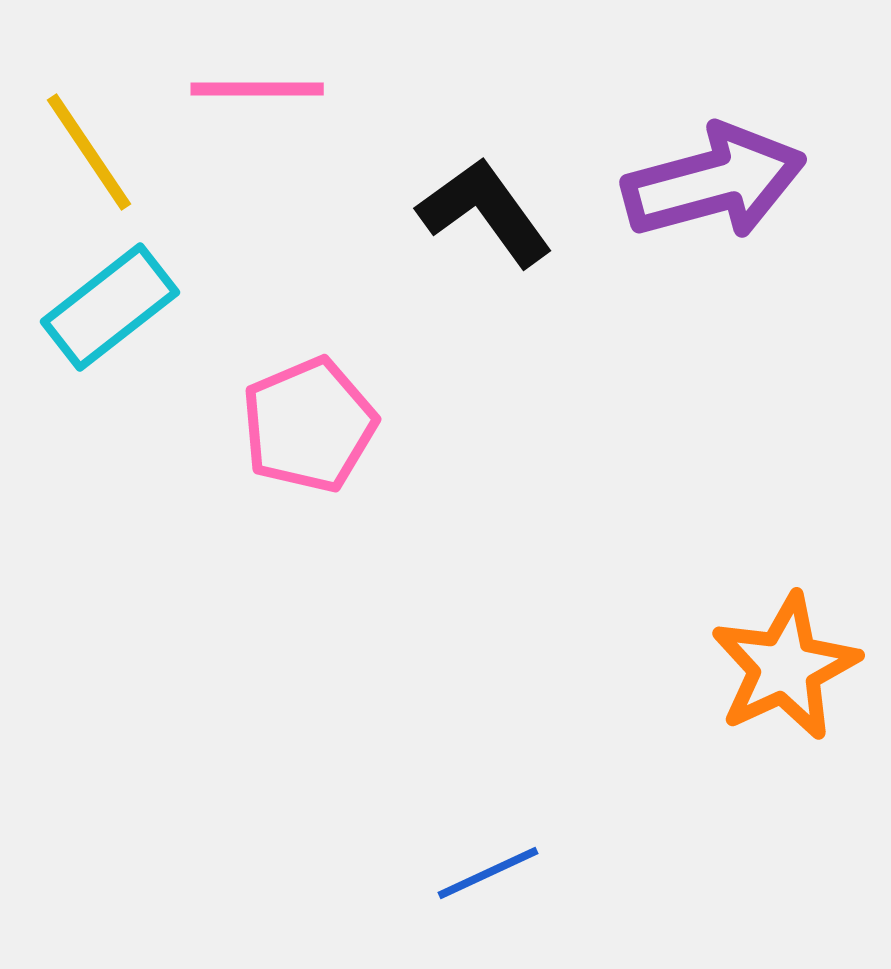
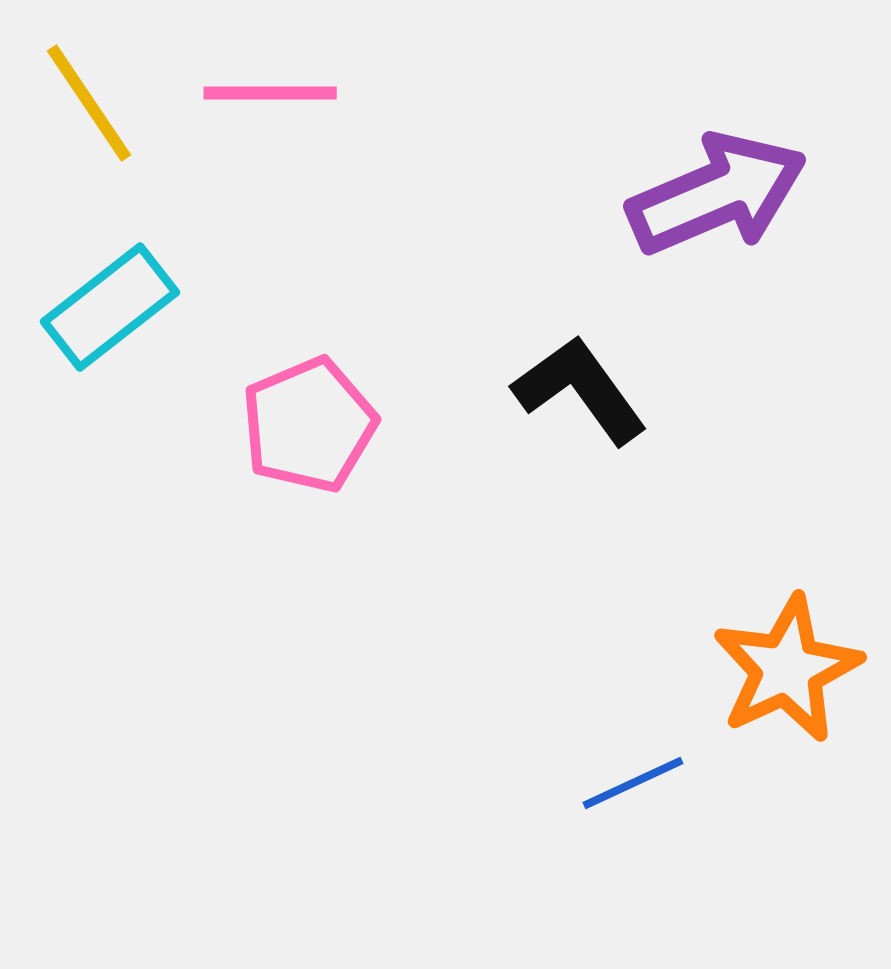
pink line: moved 13 px right, 4 px down
yellow line: moved 49 px up
purple arrow: moved 3 px right, 12 px down; rotated 8 degrees counterclockwise
black L-shape: moved 95 px right, 178 px down
orange star: moved 2 px right, 2 px down
blue line: moved 145 px right, 90 px up
